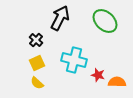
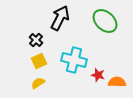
yellow square: moved 2 px right, 2 px up
yellow semicircle: moved 1 px right; rotated 104 degrees clockwise
